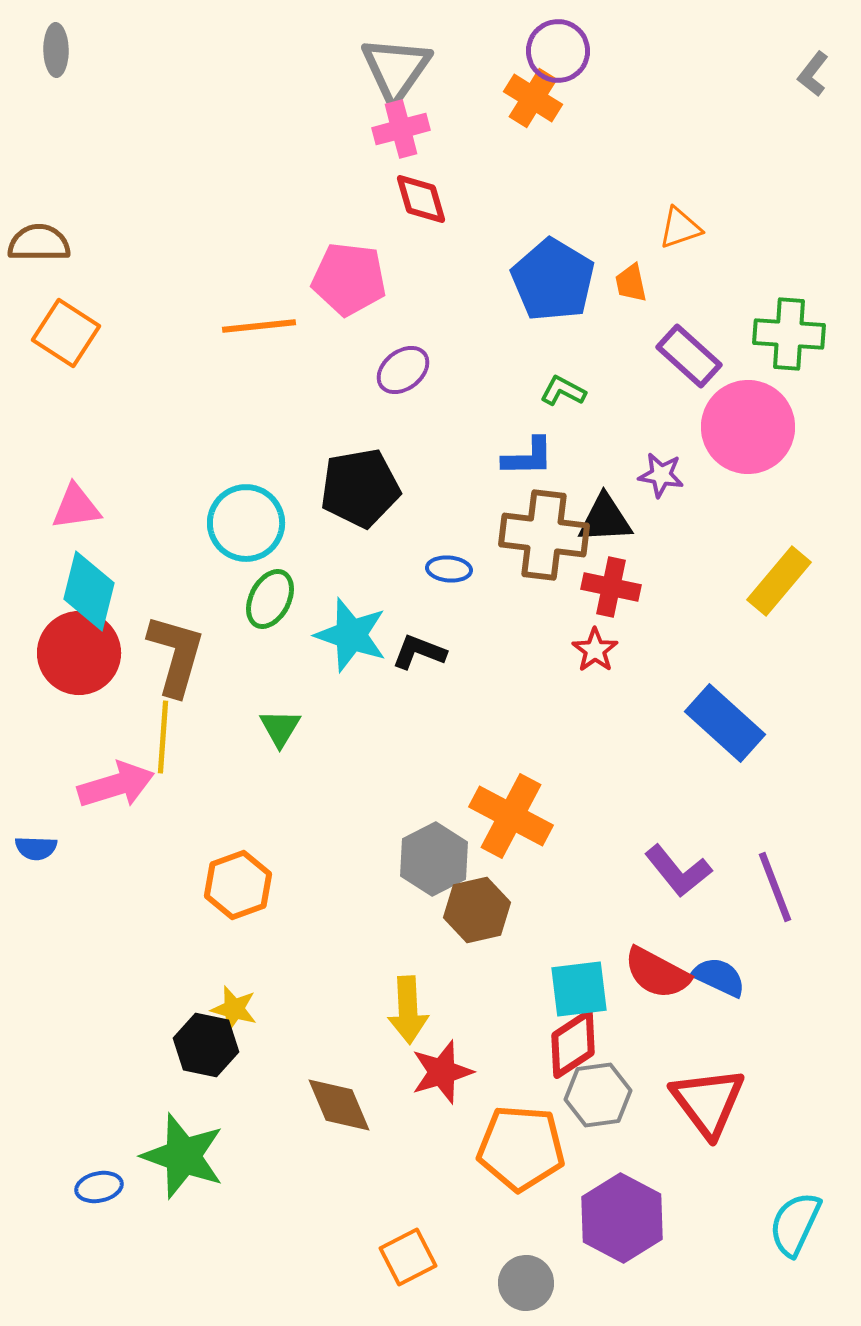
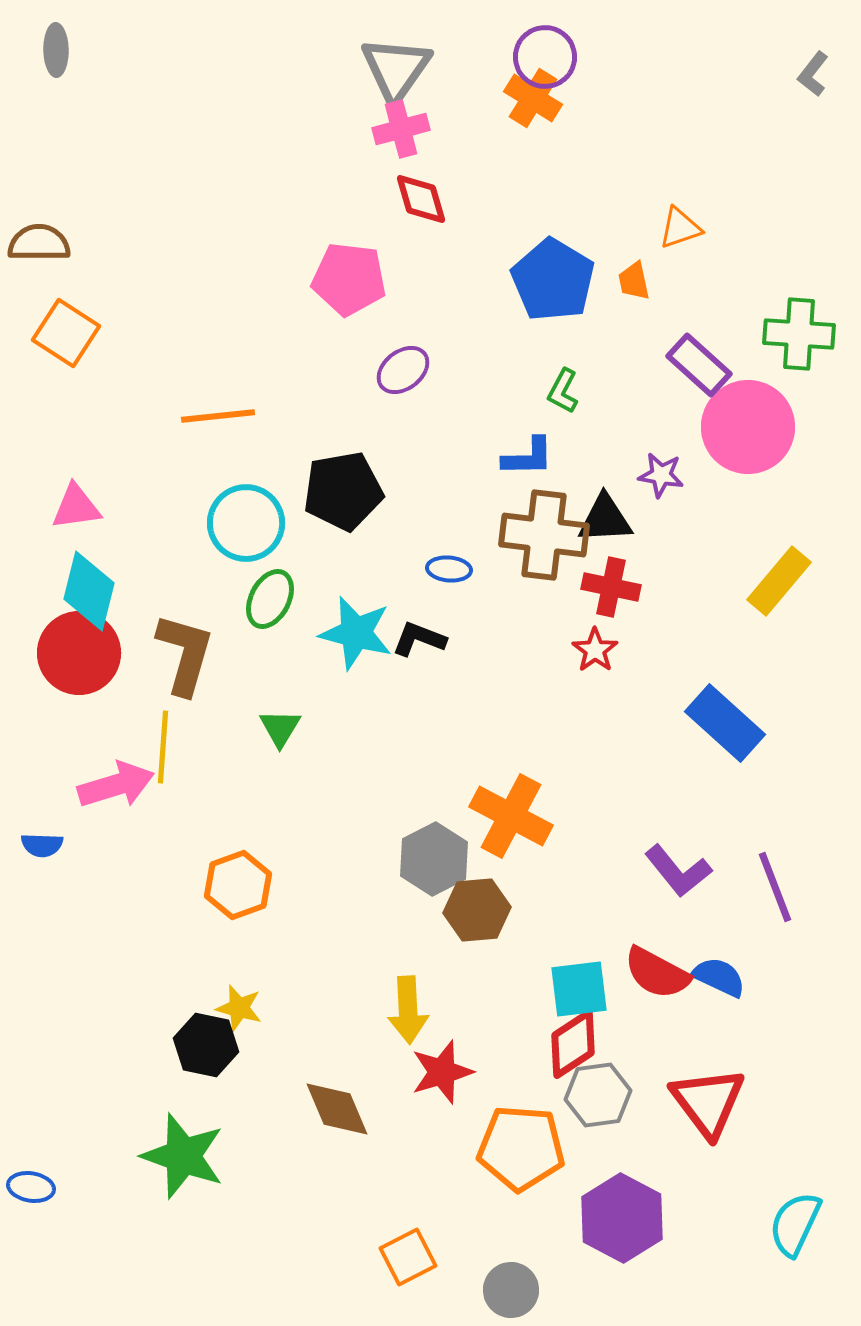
purple circle at (558, 51): moved 13 px left, 6 px down
orange trapezoid at (631, 283): moved 3 px right, 2 px up
orange line at (259, 326): moved 41 px left, 90 px down
green cross at (789, 334): moved 10 px right
purple rectangle at (689, 356): moved 10 px right, 9 px down
green L-shape at (563, 391): rotated 90 degrees counterclockwise
black pentagon at (360, 488): moved 17 px left, 3 px down
cyan star at (351, 635): moved 5 px right, 2 px up; rotated 4 degrees counterclockwise
black L-shape at (419, 652): moved 13 px up
brown L-shape at (176, 655): moved 9 px right, 1 px up
yellow line at (163, 737): moved 10 px down
blue semicircle at (36, 848): moved 6 px right, 3 px up
brown hexagon at (477, 910): rotated 8 degrees clockwise
yellow star at (234, 1009): moved 5 px right, 1 px up
brown diamond at (339, 1105): moved 2 px left, 4 px down
blue ellipse at (99, 1187): moved 68 px left; rotated 21 degrees clockwise
gray circle at (526, 1283): moved 15 px left, 7 px down
